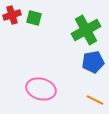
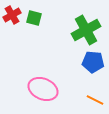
red cross: rotated 12 degrees counterclockwise
blue pentagon: rotated 15 degrees clockwise
pink ellipse: moved 2 px right; rotated 8 degrees clockwise
